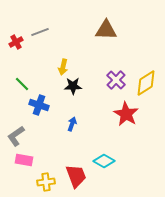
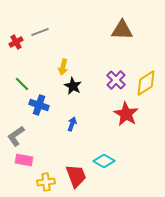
brown triangle: moved 16 px right
black star: rotated 30 degrees clockwise
